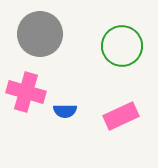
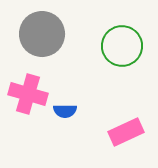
gray circle: moved 2 px right
pink cross: moved 2 px right, 2 px down
pink rectangle: moved 5 px right, 16 px down
